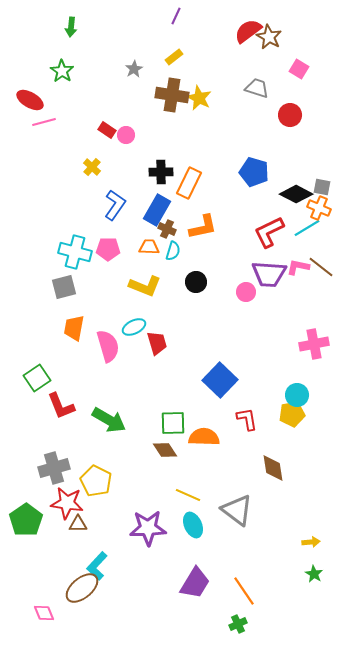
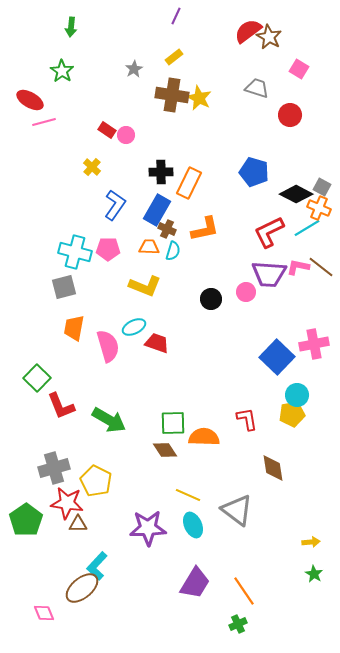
gray square at (322, 187): rotated 18 degrees clockwise
orange L-shape at (203, 227): moved 2 px right, 2 px down
black circle at (196, 282): moved 15 px right, 17 px down
red trapezoid at (157, 343): rotated 55 degrees counterclockwise
green square at (37, 378): rotated 12 degrees counterclockwise
blue square at (220, 380): moved 57 px right, 23 px up
